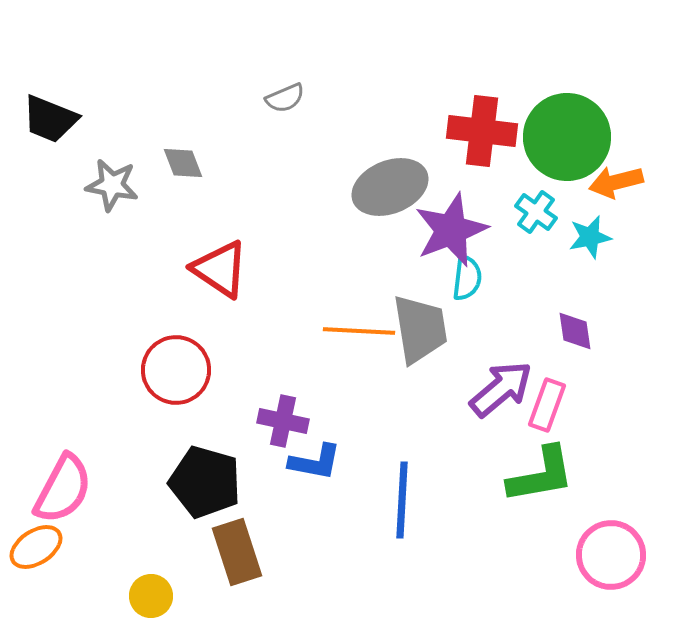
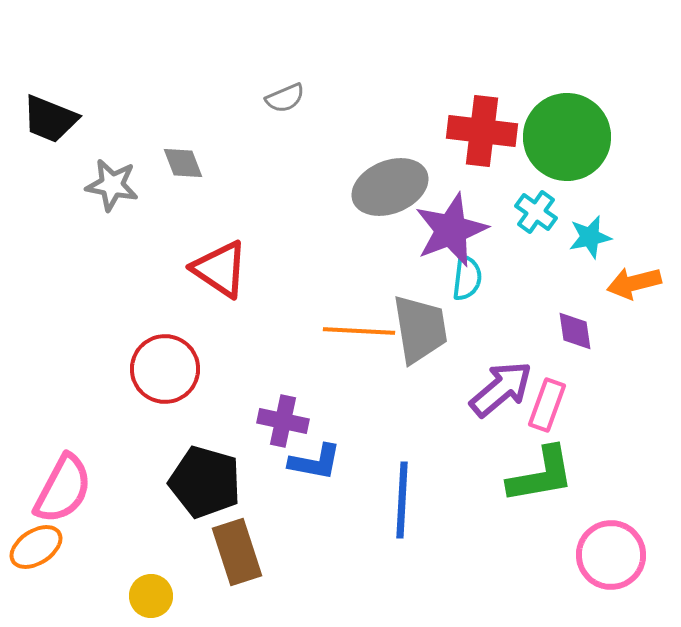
orange arrow: moved 18 px right, 101 px down
red circle: moved 11 px left, 1 px up
